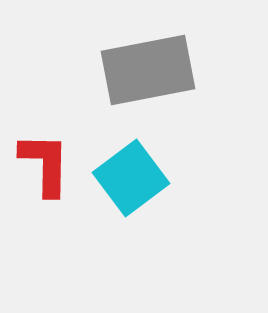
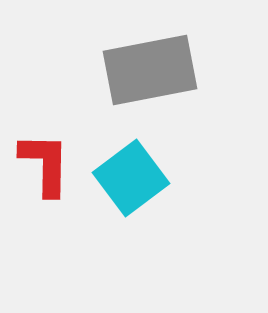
gray rectangle: moved 2 px right
